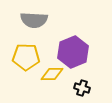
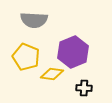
yellow pentagon: rotated 20 degrees clockwise
yellow diamond: rotated 10 degrees clockwise
black cross: moved 2 px right; rotated 14 degrees counterclockwise
